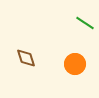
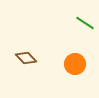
brown diamond: rotated 25 degrees counterclockwise
